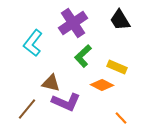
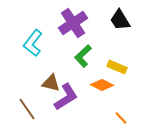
purple L-shape: moved 5 px up; rotated 56 degrees counterclockwise
brown line: rotated 75 degrees counterclockwise
